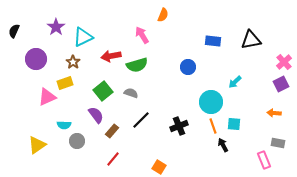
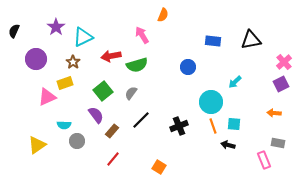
gray semicircle: rotated 72 degrees counterclockwise
black arrow: moved 5 px right; rotated 48 degrees counterclockwise
